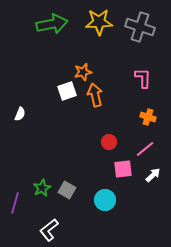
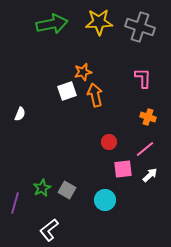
white arrow: moved 3 px left
